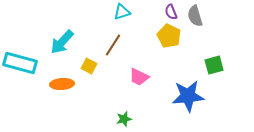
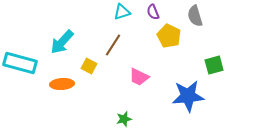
purple semicircle: moved 18 px left
